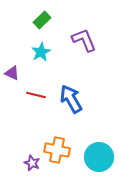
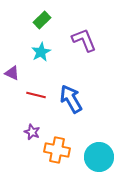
purple star: moved 31 px up
